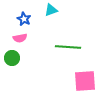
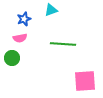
blue star: rotated 24 degrees clockwise
green line: moved 5 px left, 3 px up
